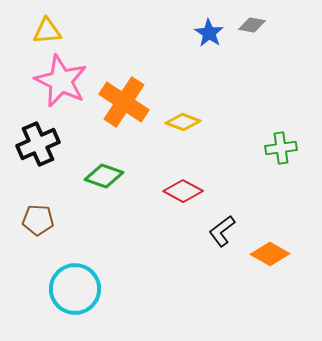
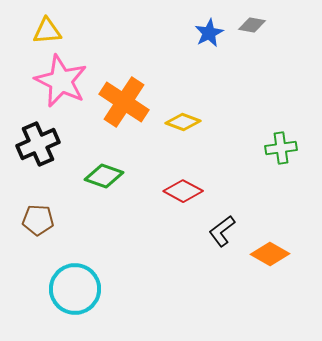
blue star: rotated 12 degrees clockwise
